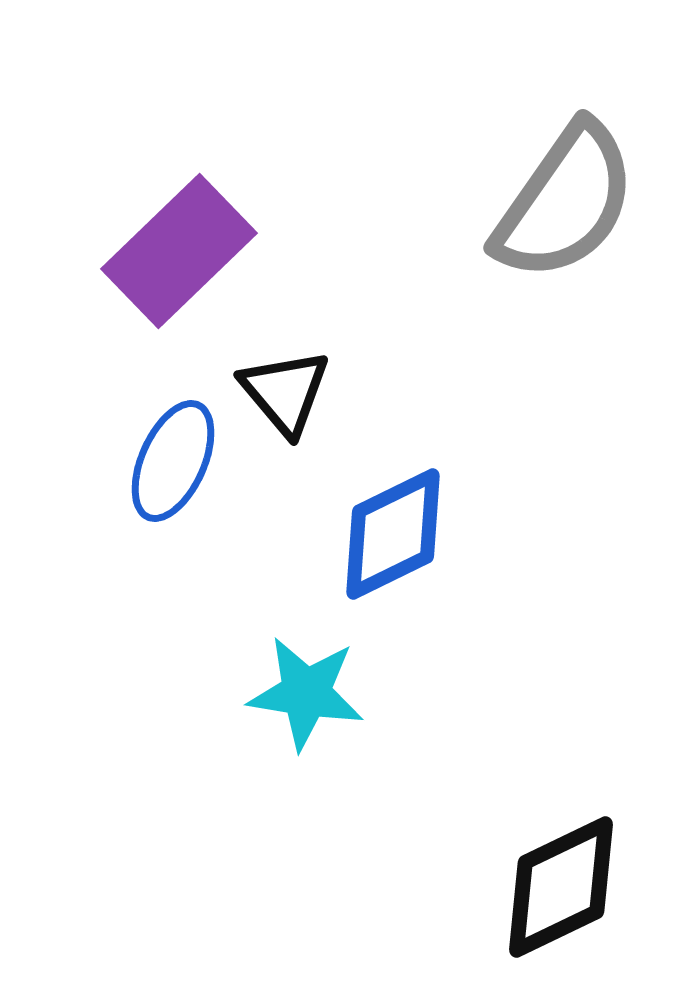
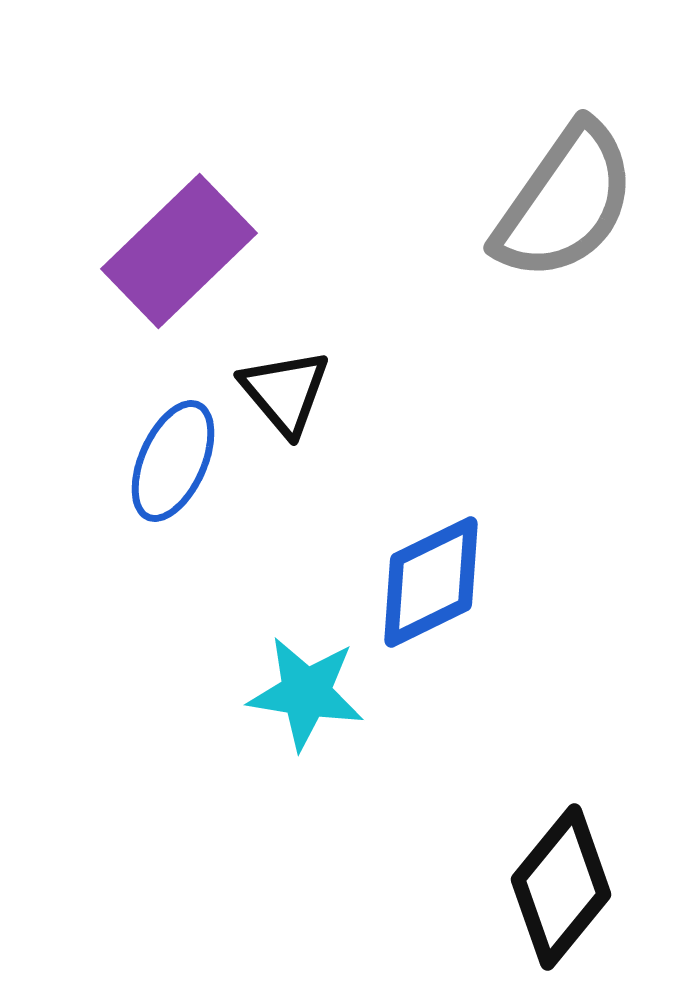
blue diamond: moved 38 px right, 48 px down
black diamond: rotated 25 degrees counterclockwise
